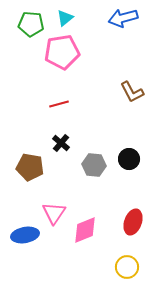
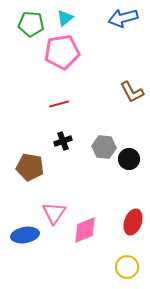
black cross: moved 2 px right, 2 px up; rotated 30 degrees clockwise
gray hexagon: moved 10 px right, 18 px up
